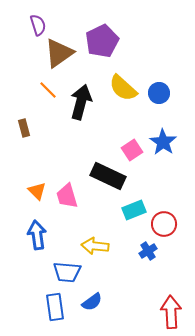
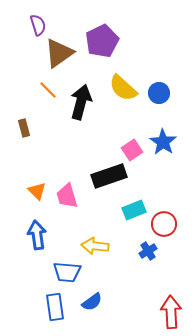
black rectangle: moved 1 px right; rotated 44 degrees counterclockwise
